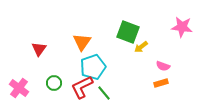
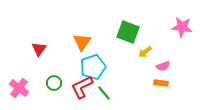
yellow arrow: moved 4 px right, 5 px down
pink semicircle: rotated 40 degrees counterclockwise
orange rectangle: rotated 24 degrees clockwise
